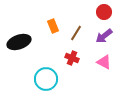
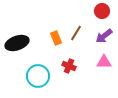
red circle: moved 2 px left, 1 px up
orange rectangle: moved 3 px right, 12 px down
black ellipse: moved 2 px left, 1 px down
red cross: moved 3 px left, 8 px down
pink triangle: rotated 28 degrees counterclockwise
cyan circle: moved 8 px left, 3 px up
